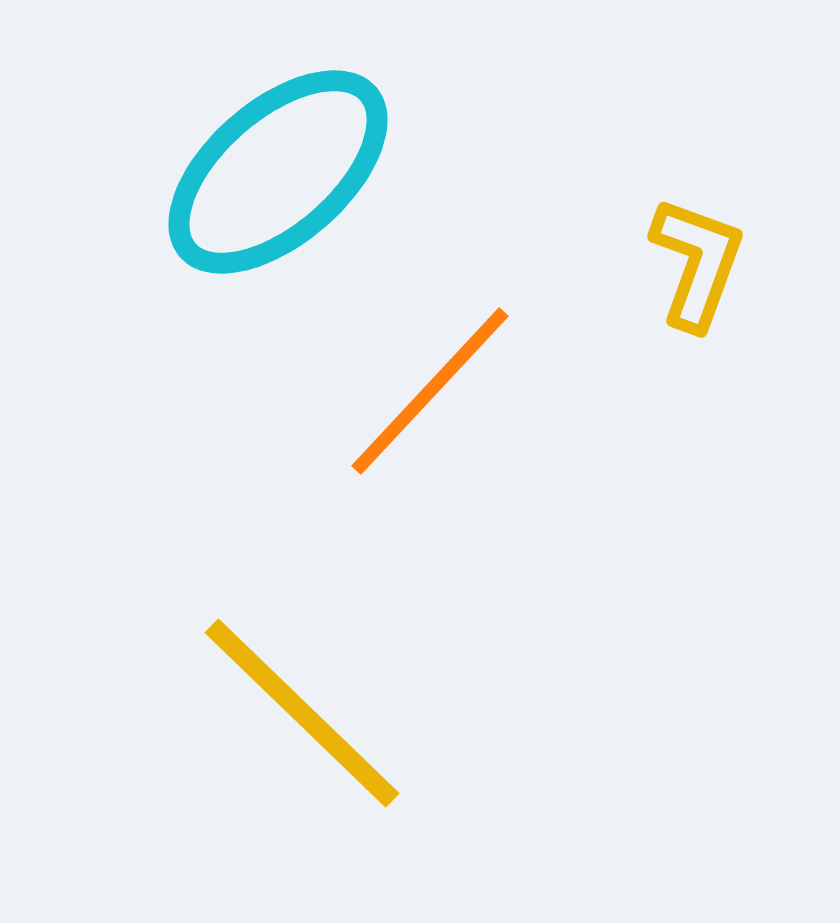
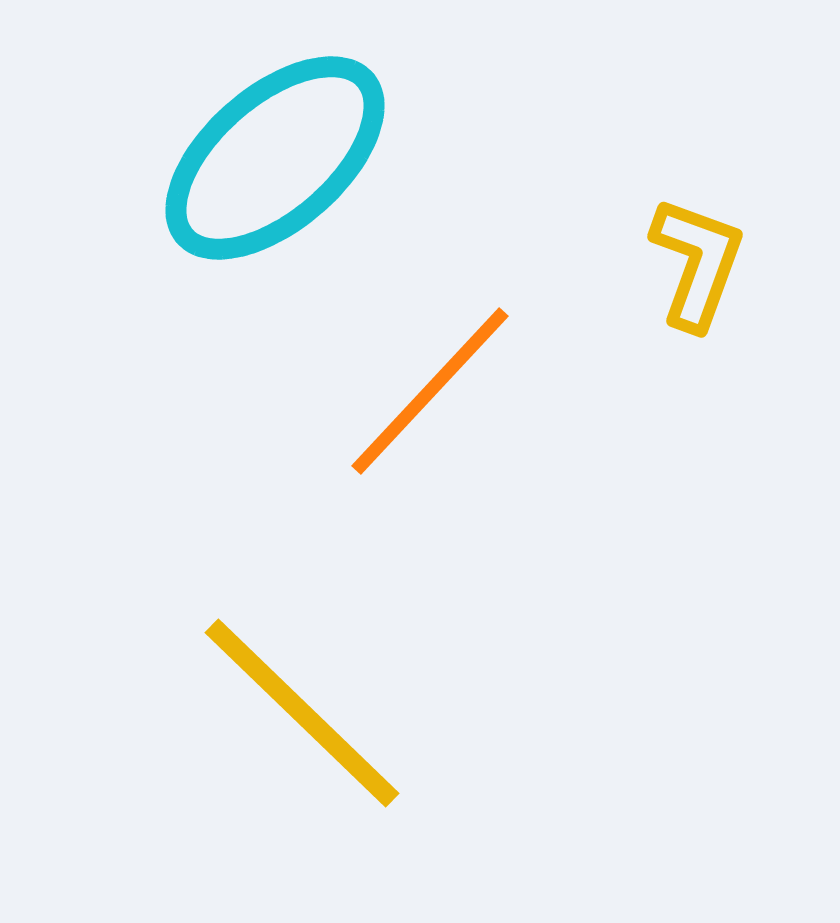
cyan ellipse: moved 3 px left, 14 px up
